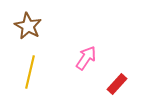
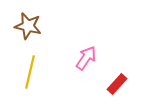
brown star: rotated 16 degrees counterclockwise
